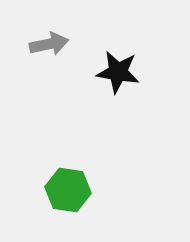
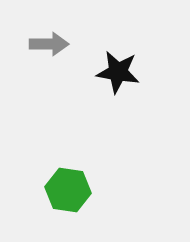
gray arrow: rotated 12 degrees clockwise
